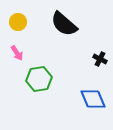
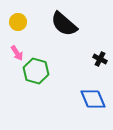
green hexagon: moved 3 px left, 8 px up; rotated 25 degrees clockwise
